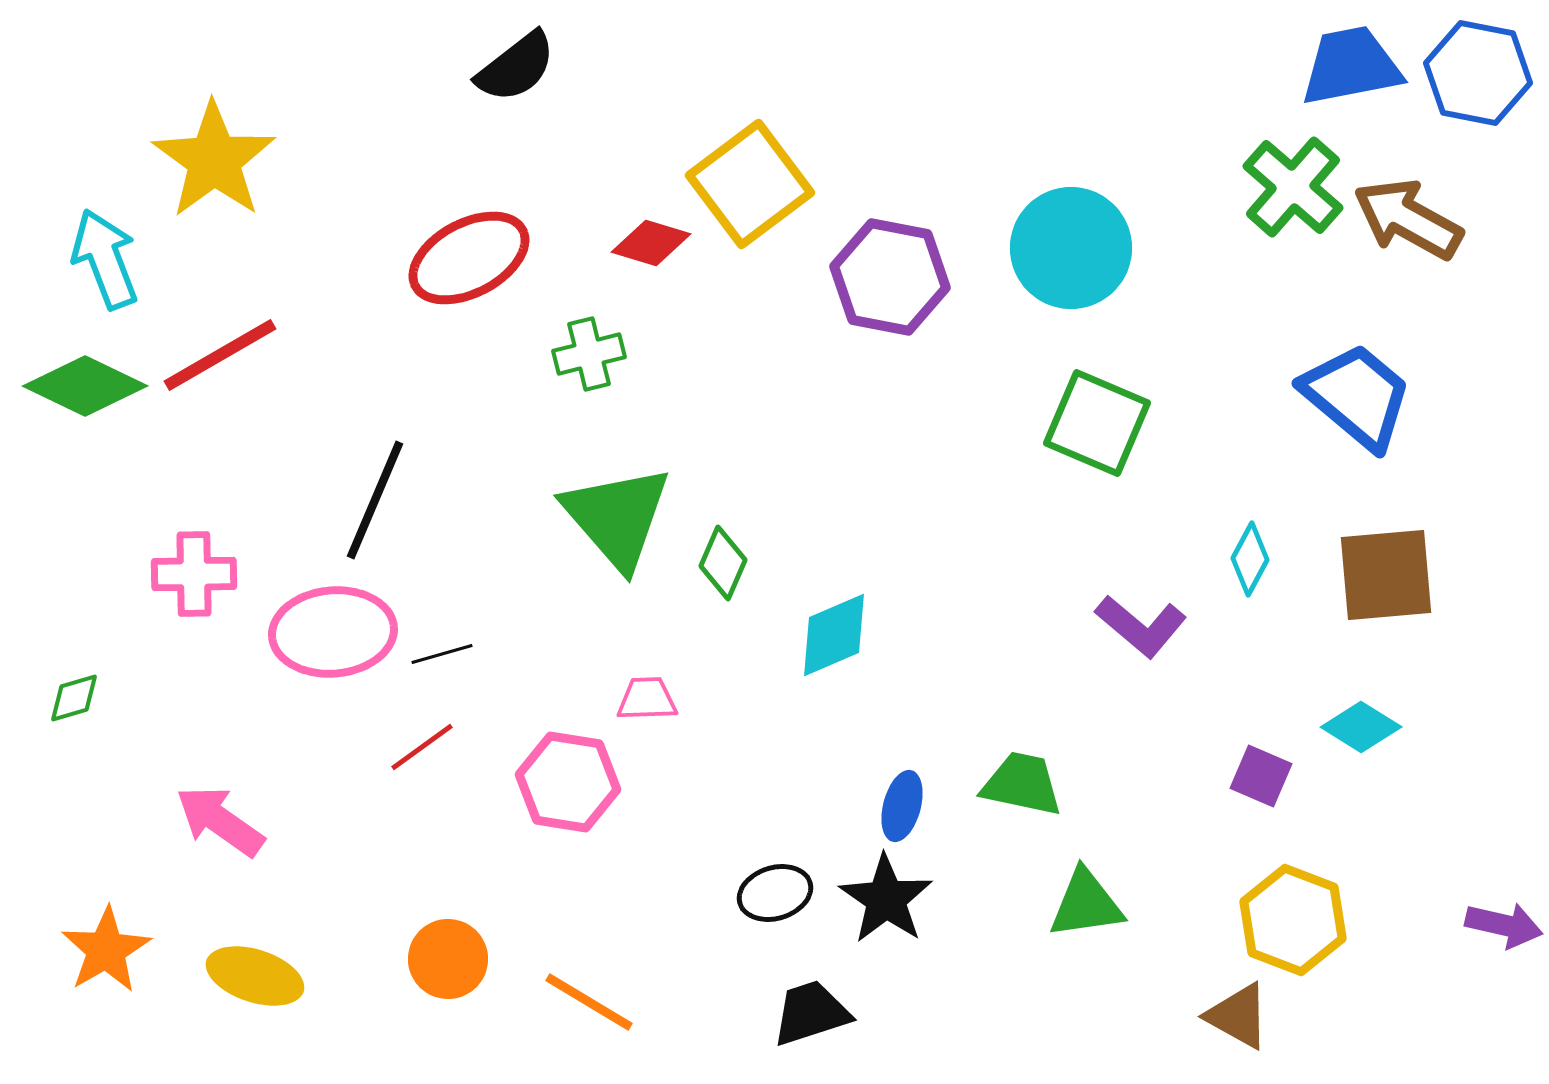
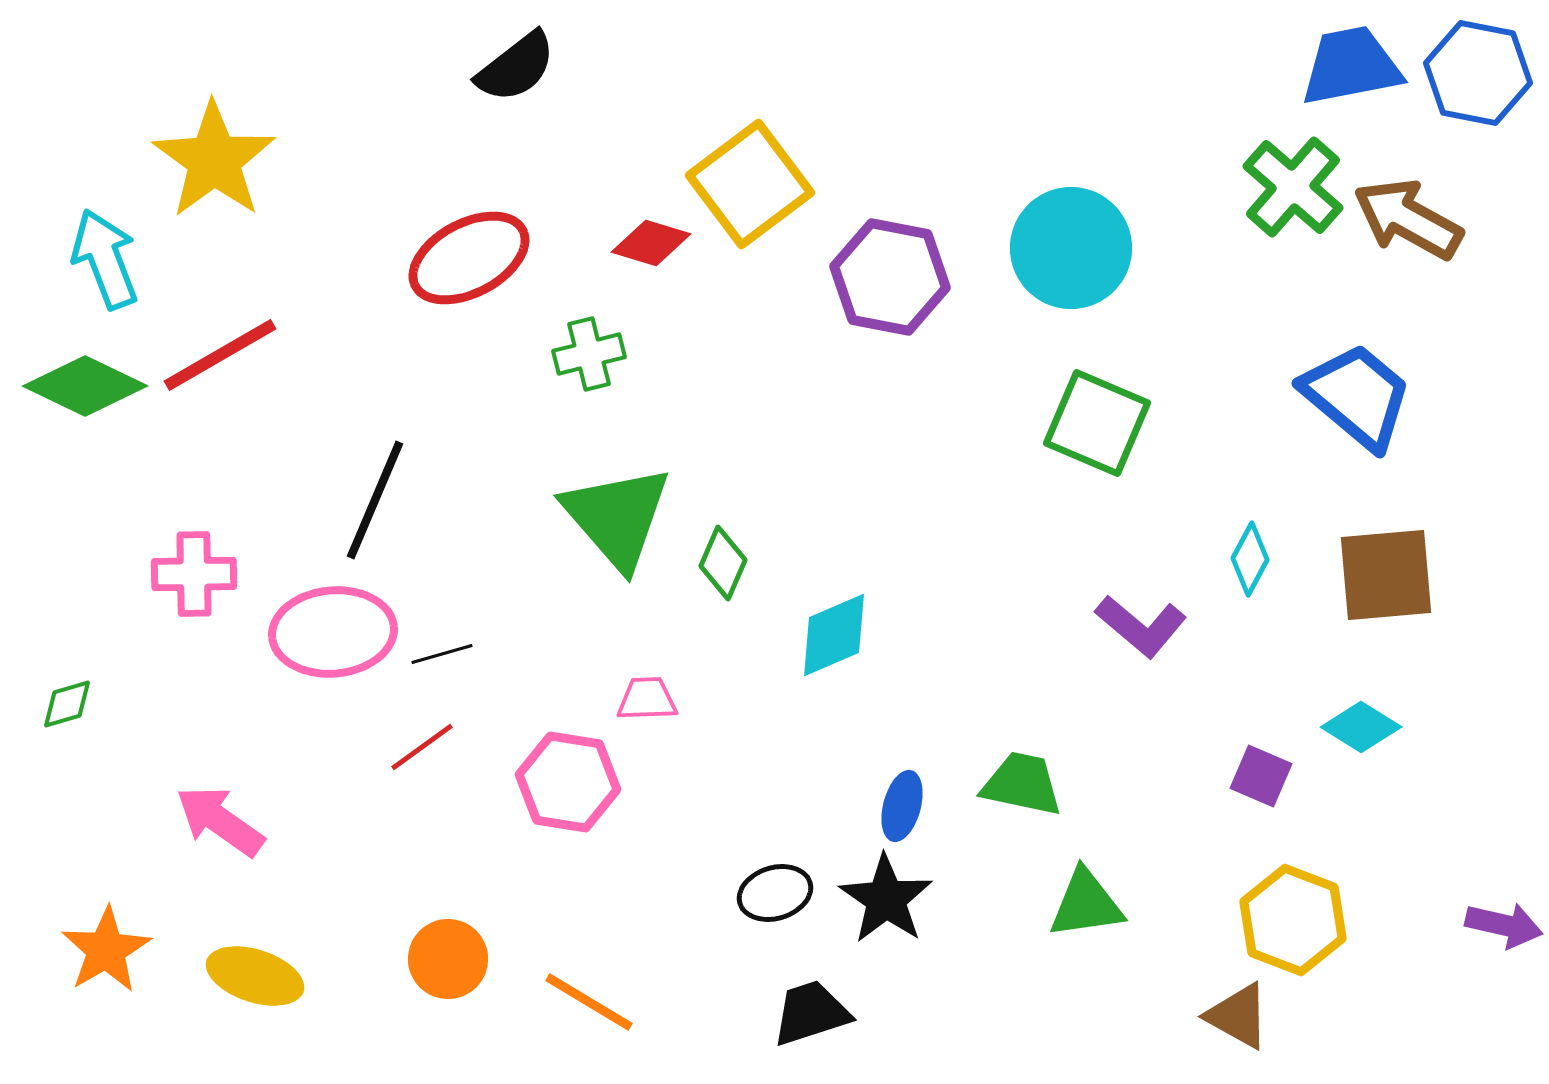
green diamond at (74, 698): moved 7 px left, 6 px down
